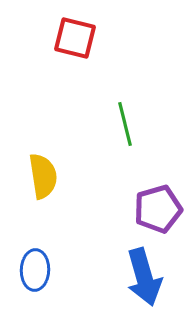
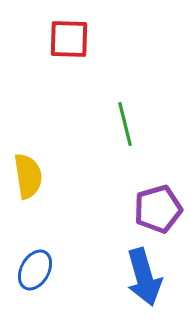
red square: moved 6 px left, 1 px down; rotated 12 degrees counterclockwise
yellow semicircle: moved 15 px left
blue ellipse: rotated 27 degrees clockwise
